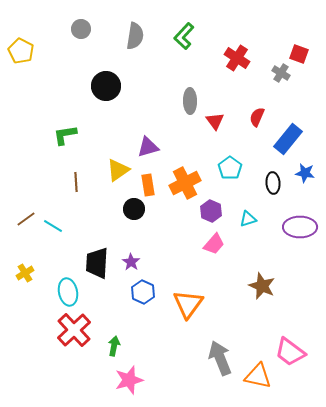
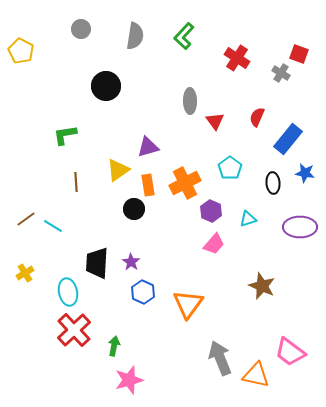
orange triangle at (258, 376): moved 2 px left, 1 px up
